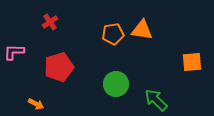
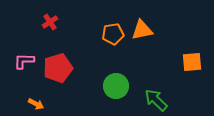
orange triangle: rotated 20 degrees counterclockwise
pink L-shape: moved 10 px right, 9 px down
red pentagon: moved 1 px left, 1 px down
green circle: moved 2 px down
